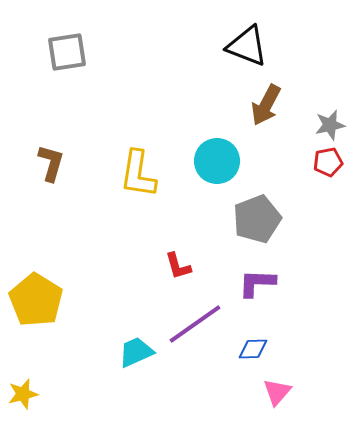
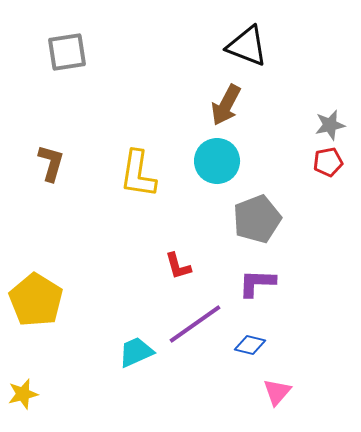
brown arrow: moved 40 px left
blue diamond: moved 3 px left, 4 px up; rotated 16 degrees clockwise
